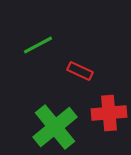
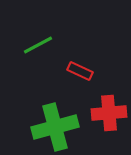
green cross: rotated 24 degrees clockwise
